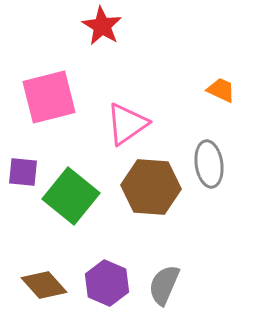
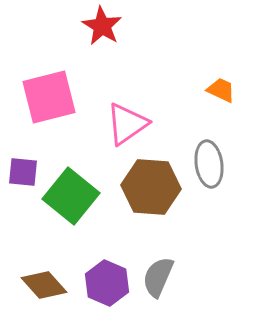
gray semicircle: moved 6 px left, 8 px up
